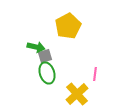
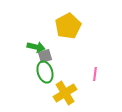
green ellipse: moved 2 px left, 1 px up
yellow cross: moved 12 px left, 1 px up; rotated 10 degrees clockwise
